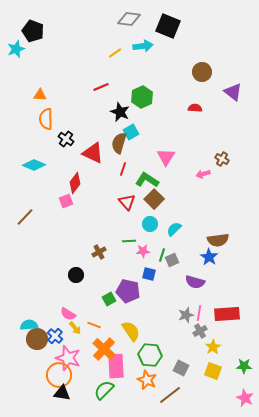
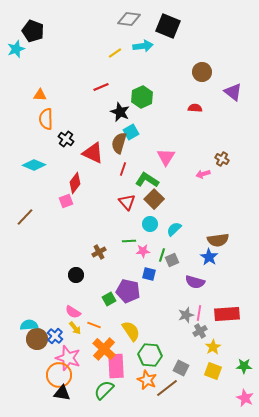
pink semicircle at (68, 314): moved 5 px right, 2 px up
brown line at (170, 395): moved 3 px left, 7 px up
